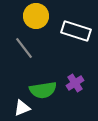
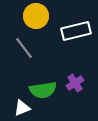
white rectangle: rotated 32 degrees counterclockwise
